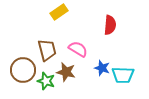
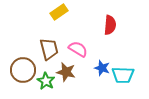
brown trapezoid: moved 2 px right, 1 px up
green star: rotated 12 degrees clockwise
